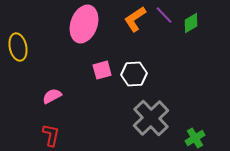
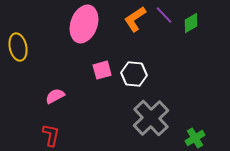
white hexagon: rotated 10 degrees clockwise
pink semicircle: moved 3 px right
